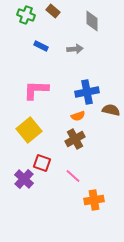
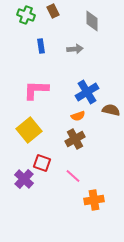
brown rectangle: rotated 24 degrees clockwise
blue rectangle: rotated 56 degrees clockwise
blue cross: rotated 20 degrees counterclockwise
